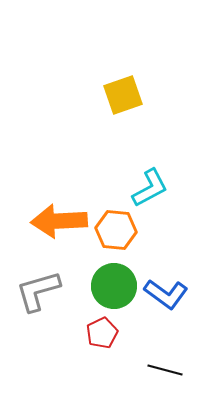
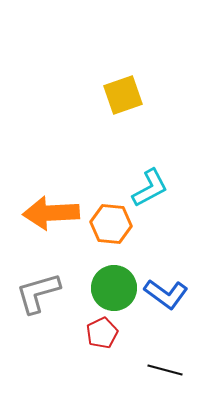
orange arrow: moved 8 px left, 8 px up
orange hexagon: moved 5 px left, 6 px up
green circle: moved 2 px down
gray L-shape: moved 2 px down
